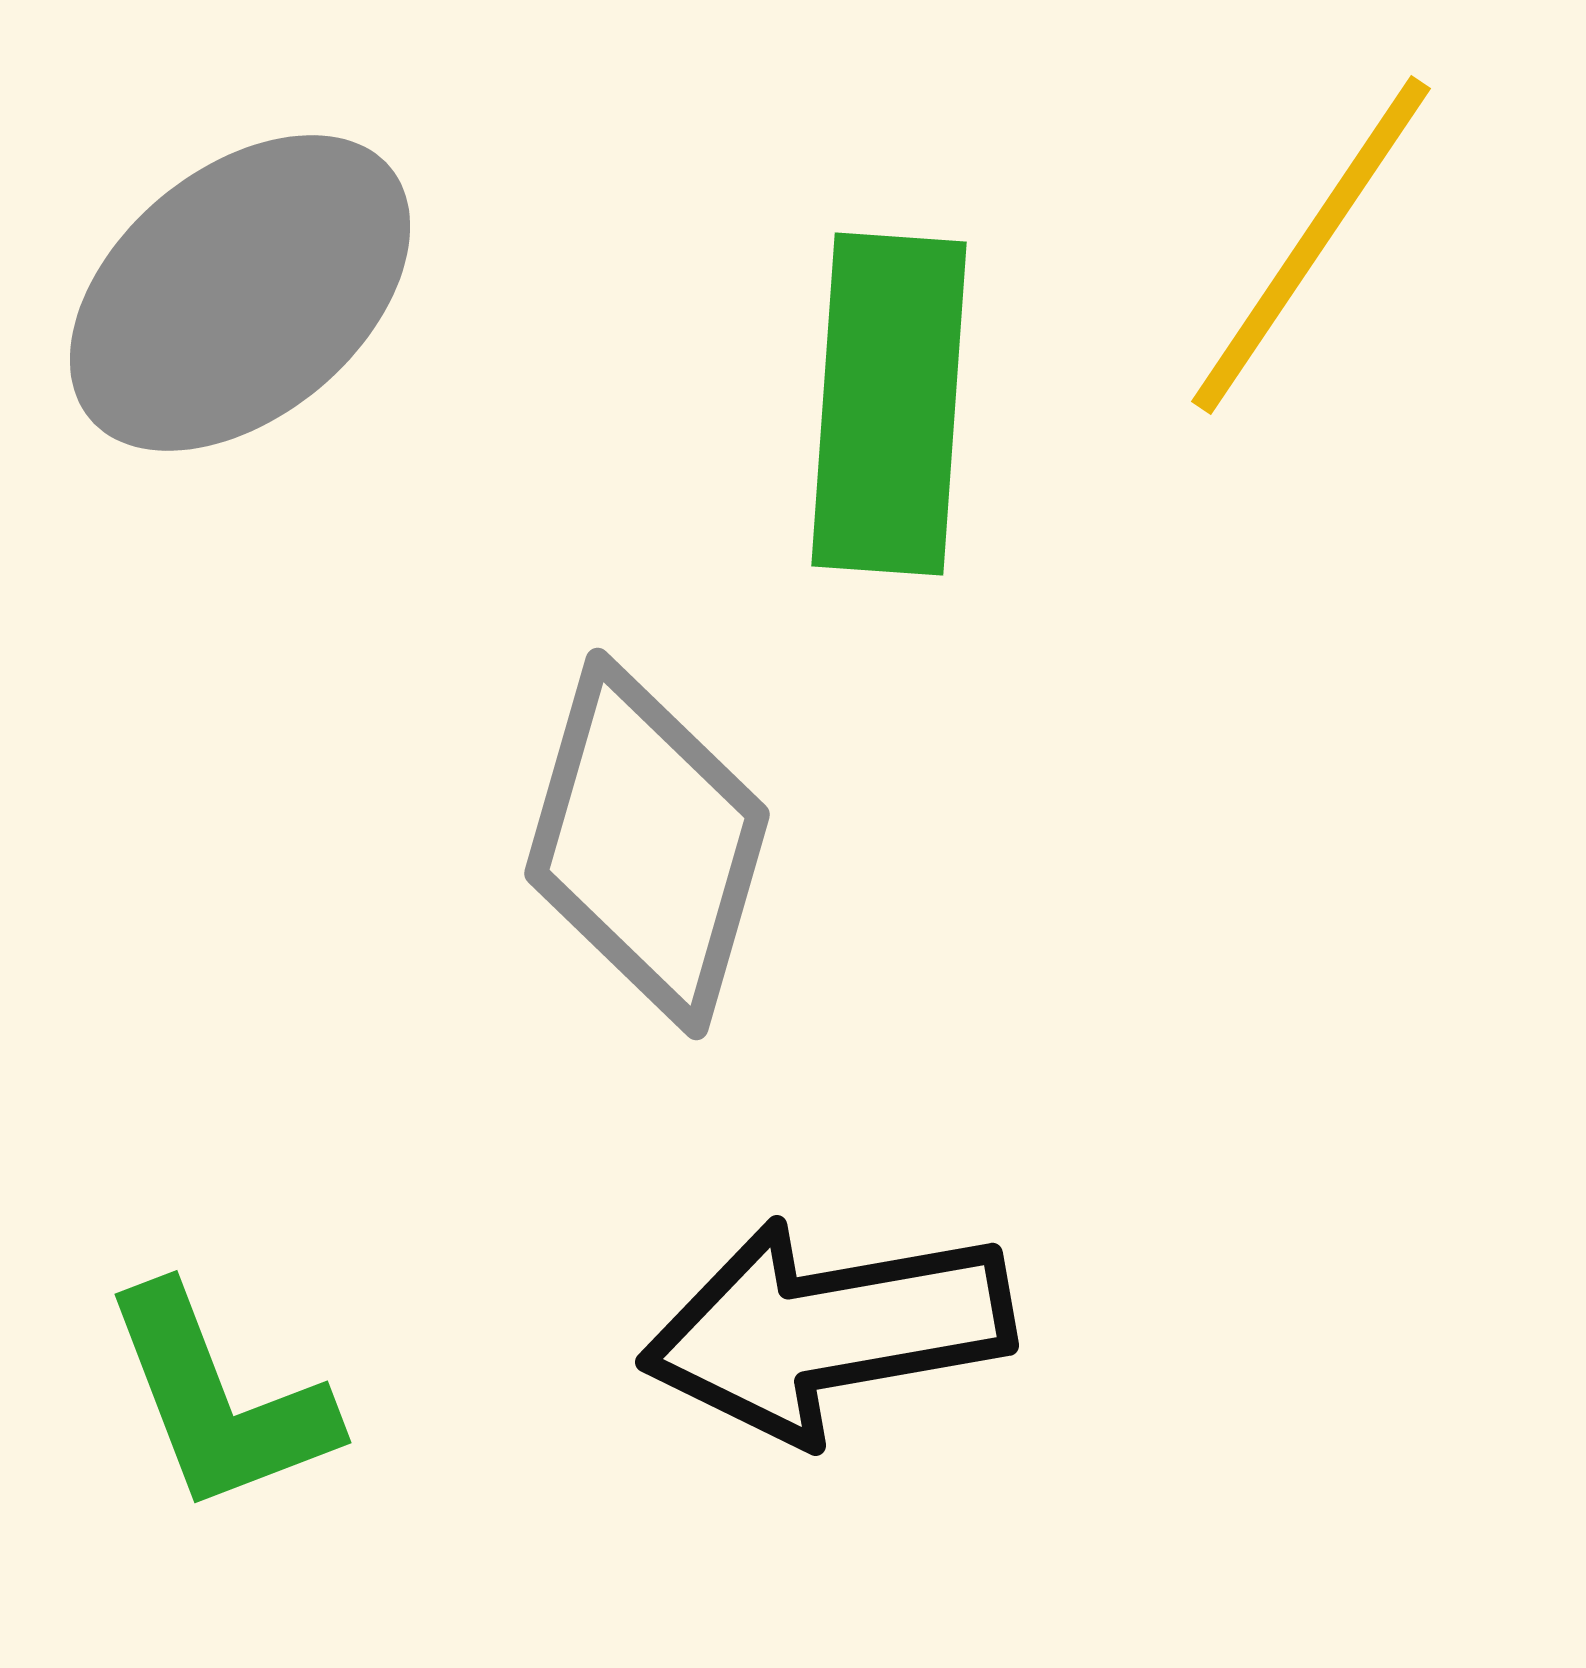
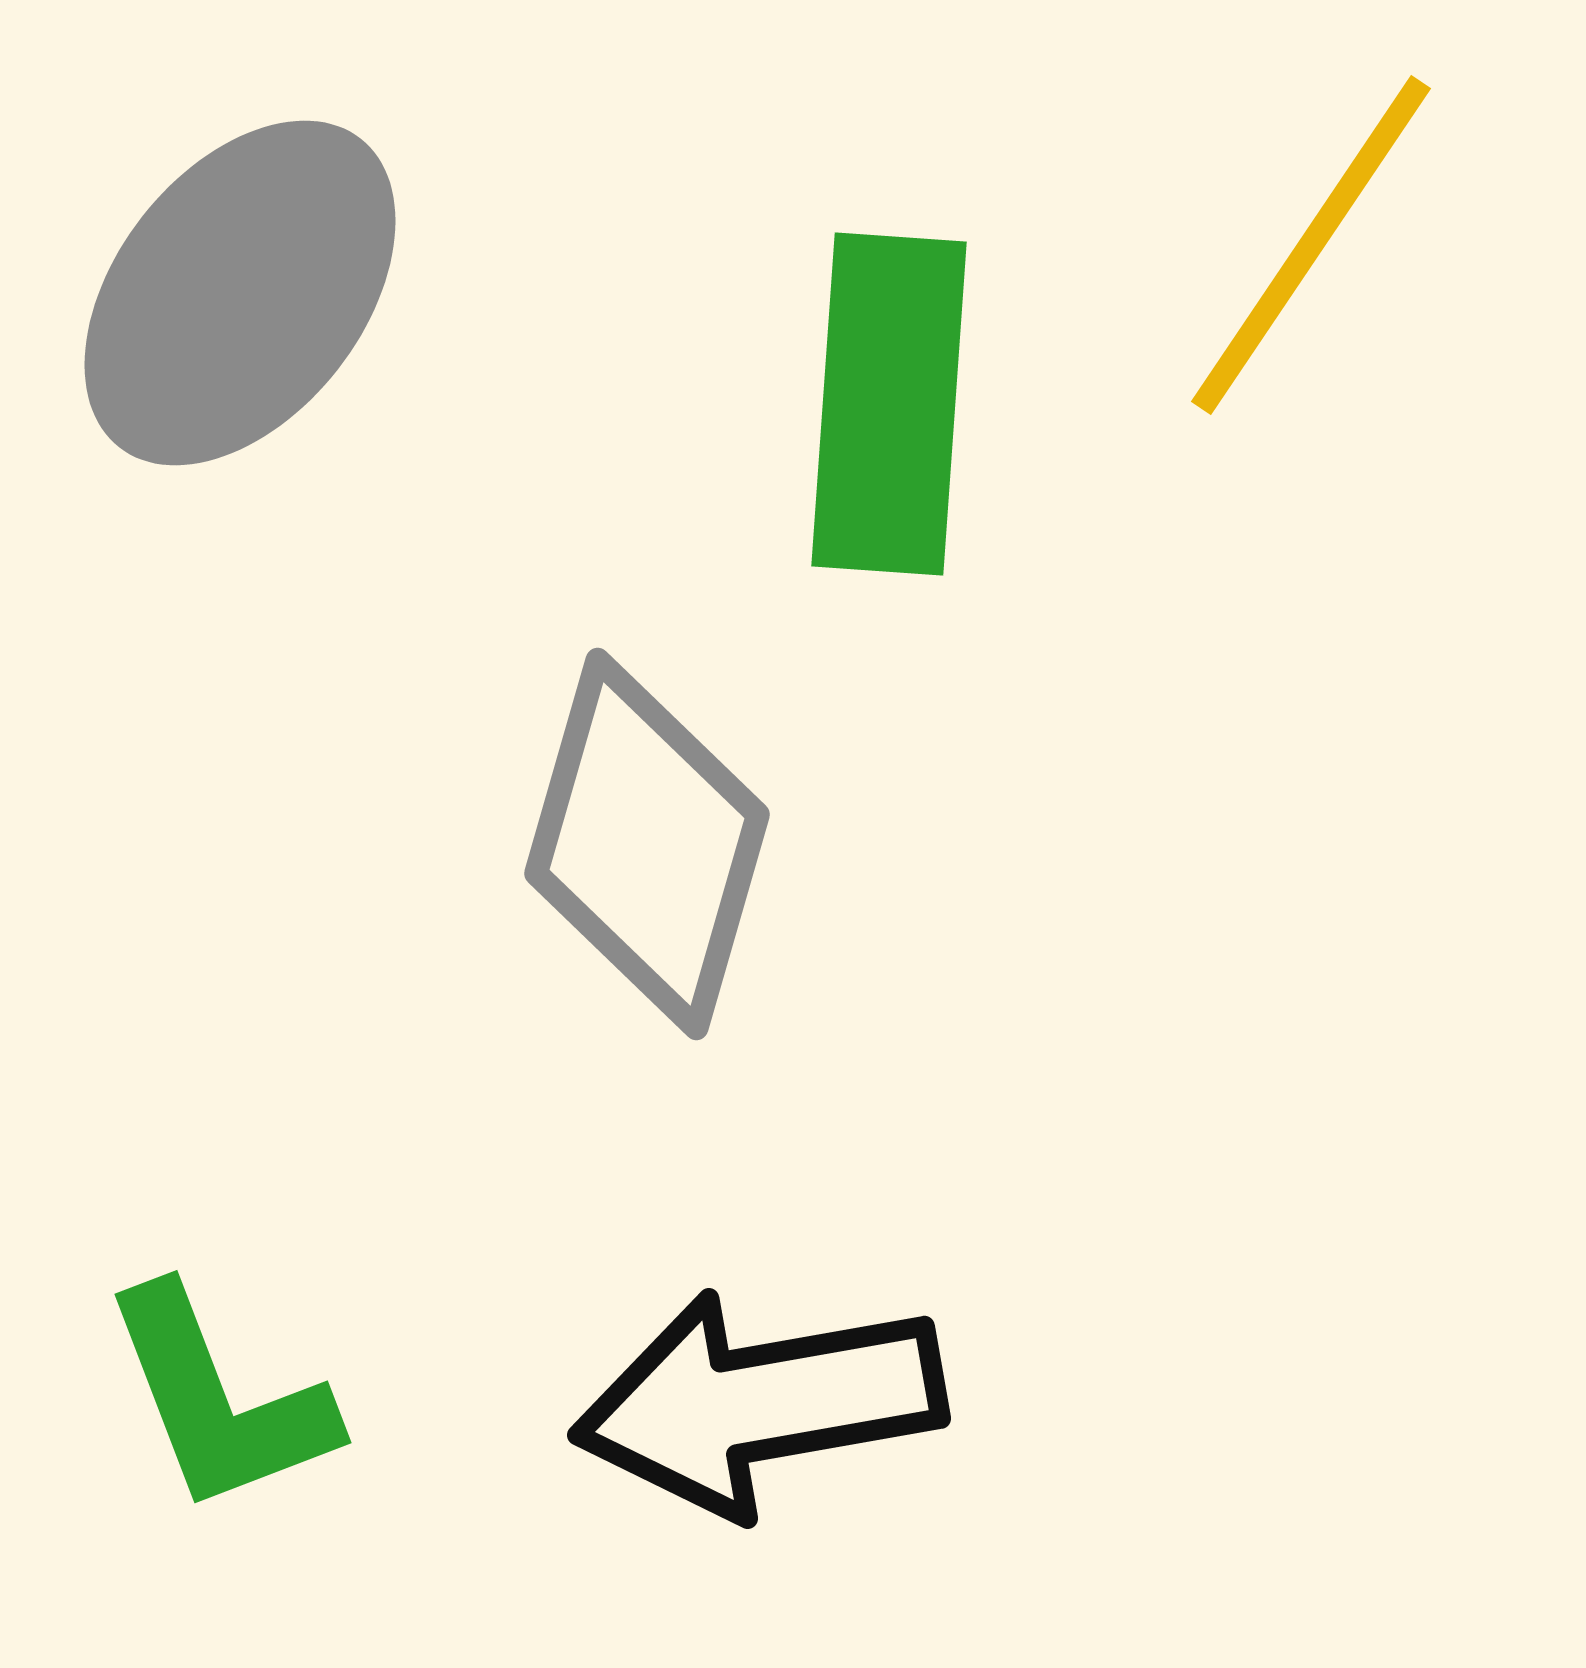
gray ellipse: rotated 12 degrees counterclockwise
black arrow: moved 68 px left, 73 px down
